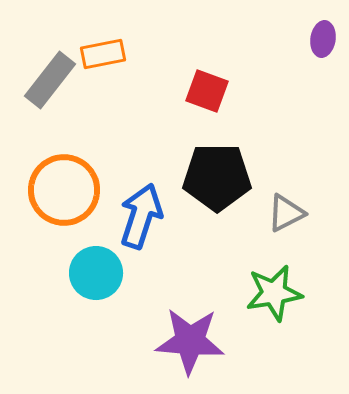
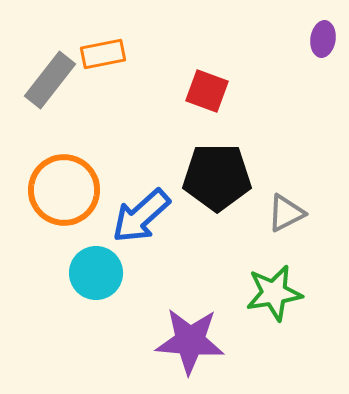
blue arrow: rotated 150 degrees counterclockwise
